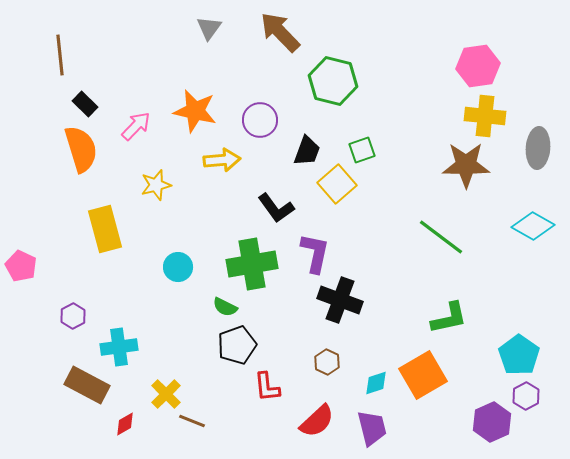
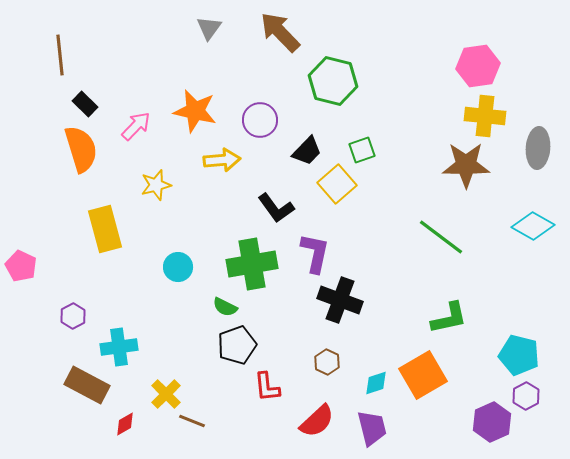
black trapezoid at (307, 151): rotated 24 degrees clockwise
cyan pentagon at (519, 355): rotated 21 degrees counterclockwise
